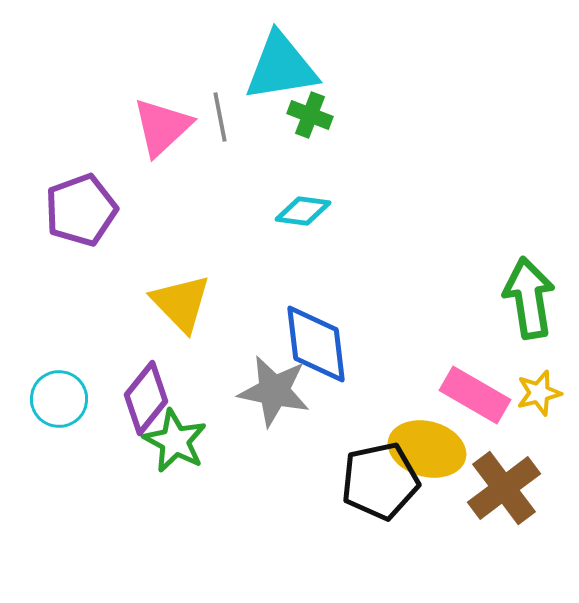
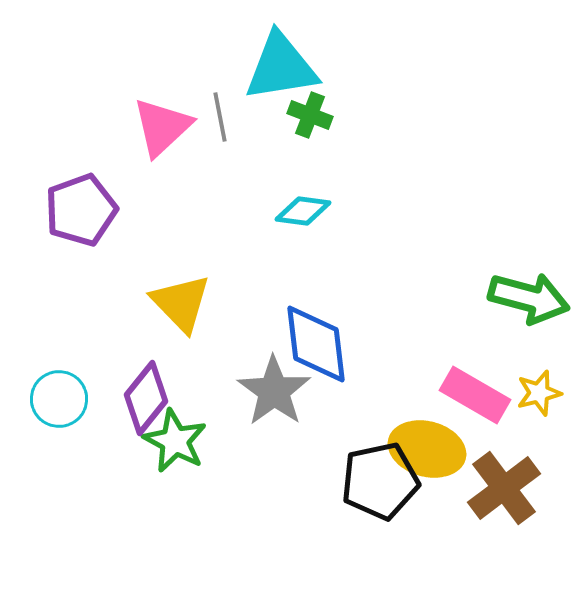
green arrow: rotated 114 degrees clockwise
gray star: rotated 24 degrees clockwise
